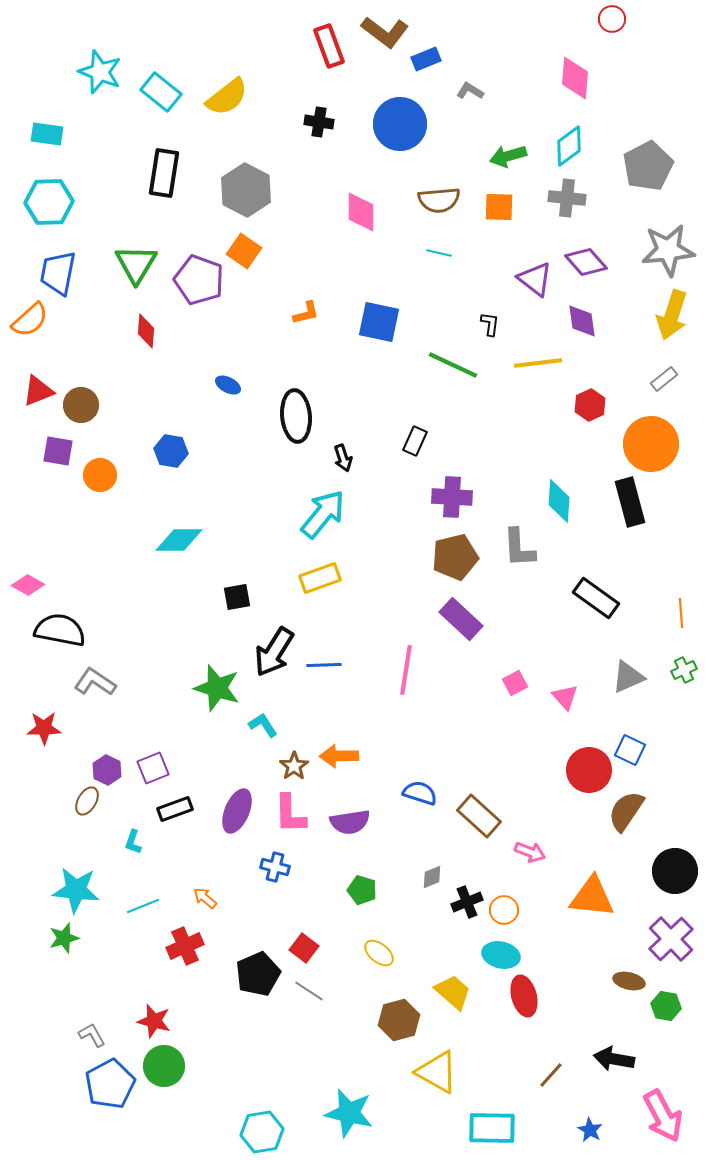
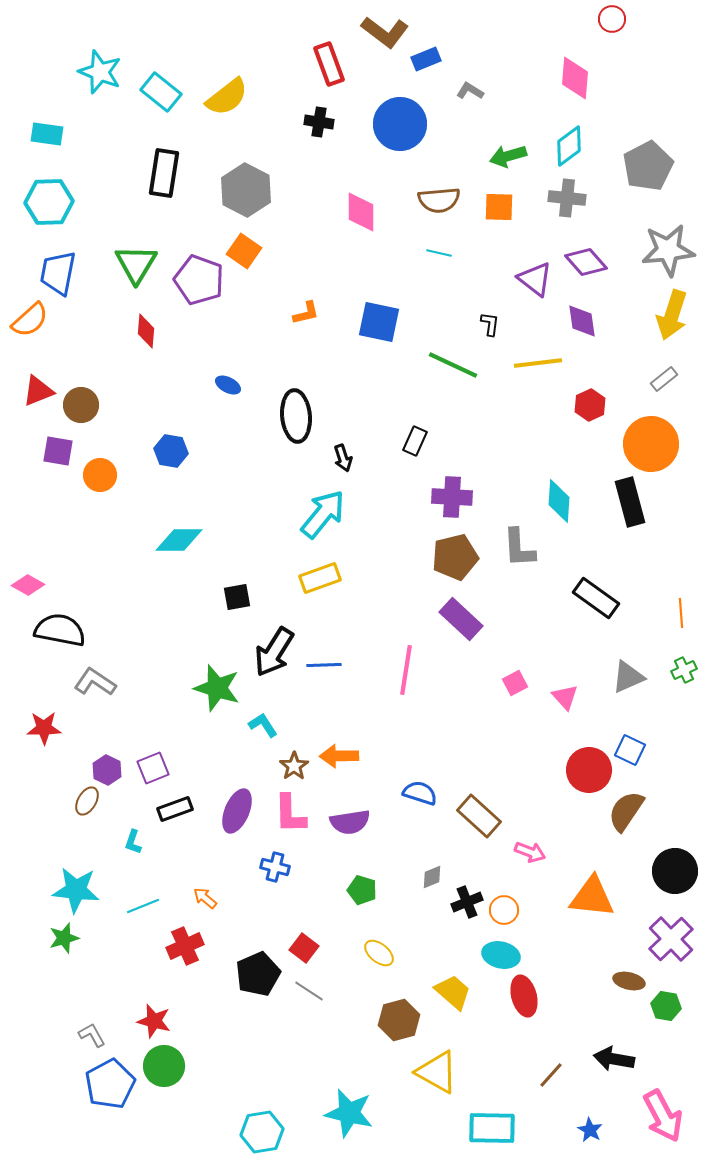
red rectangle at (329, 46): moved 18 px down
